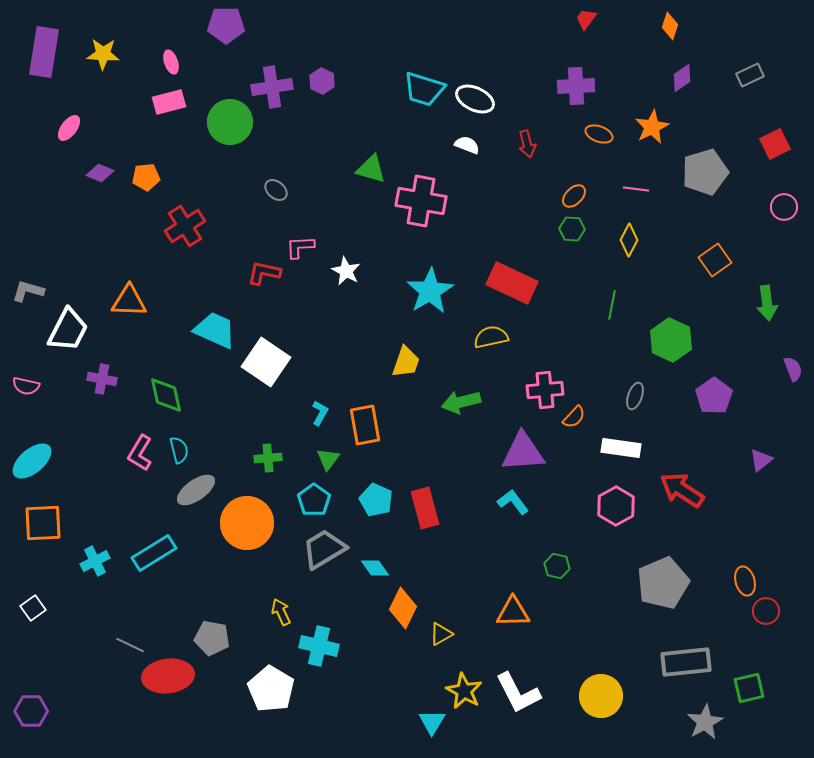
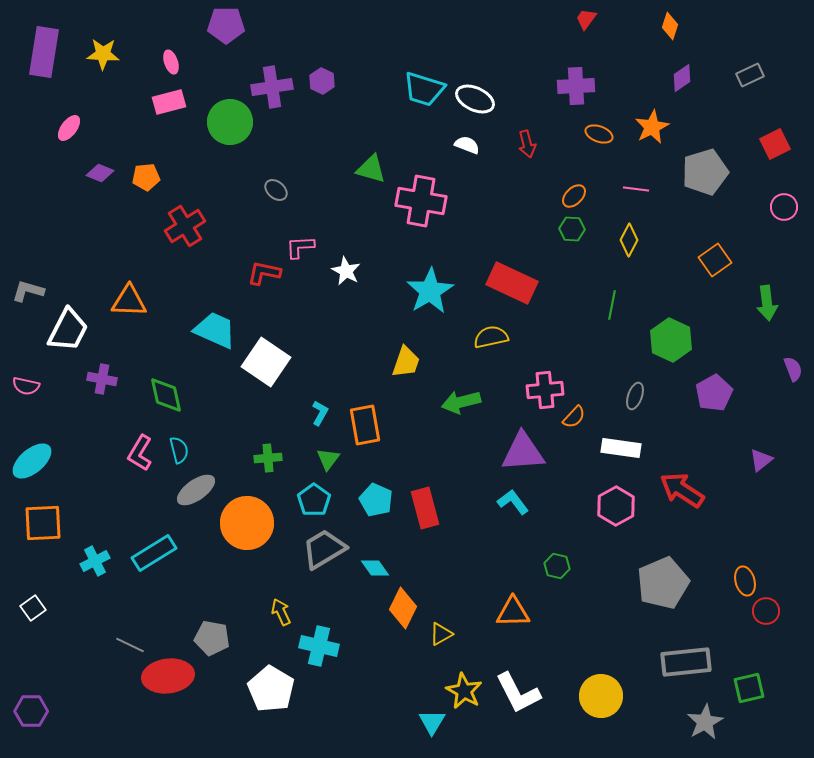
purple pentagon at (714, 396): moved 3 px up; rotated 6 degrees clockwise
